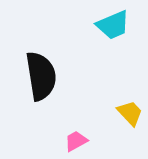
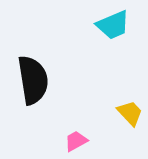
black semicircle: moved 8 px left, 4 px down
